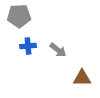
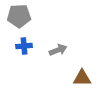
blue cross: moved 4 px left
gray arrow: rotated 60 degrees counterclockwise
